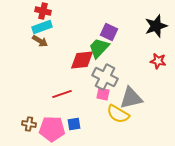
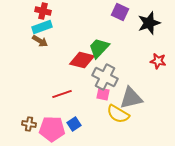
black star: moved 7 px left, 3 px up
purple square: moved 11 px right, 20 px up
red diamond: rotated 20 degrees clockwise
blue square: rotated 24 degrees counterclockwise
